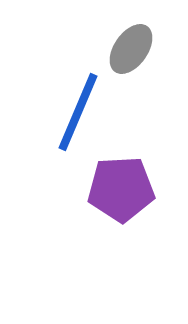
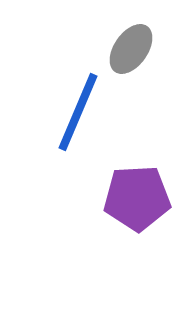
purple pentagon: moved 16 px right, 9 px down
